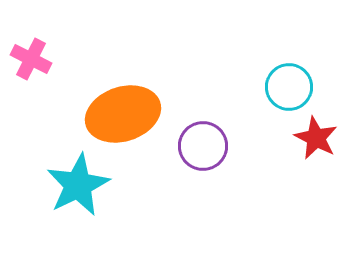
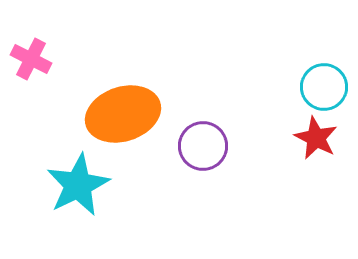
cyan circle: moved 35 px right
